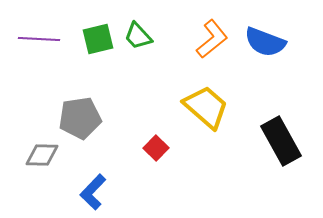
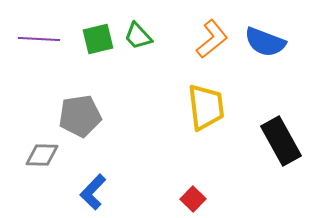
yellow trapezoid: rotated 42 degrees clockwise
gray pentagon: moved 2 px up
red square: moved 37 px right, 51 px down
